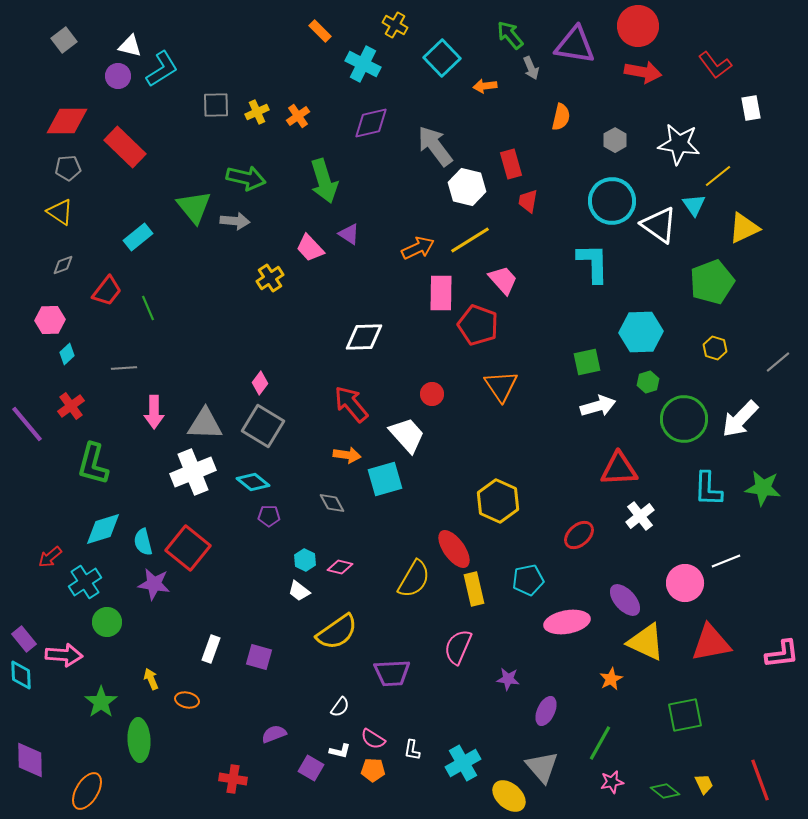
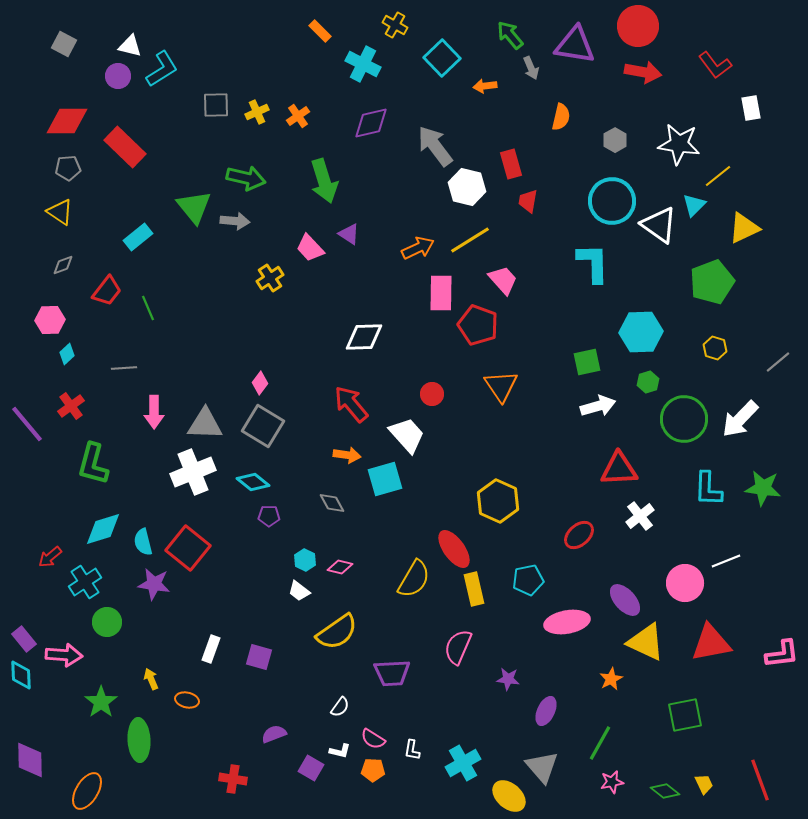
gray square at (64, 40): moved 4 px down; rotated 25 degrees counterclockwise
cyan triangle at (694, 205): rotated 20 degrees clockwise
